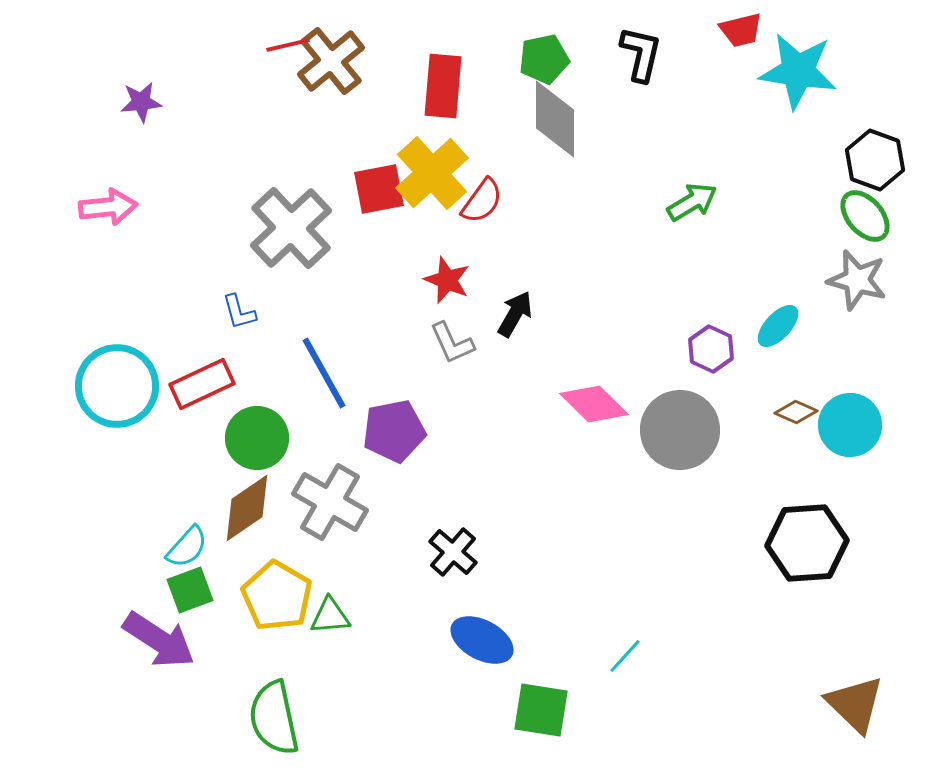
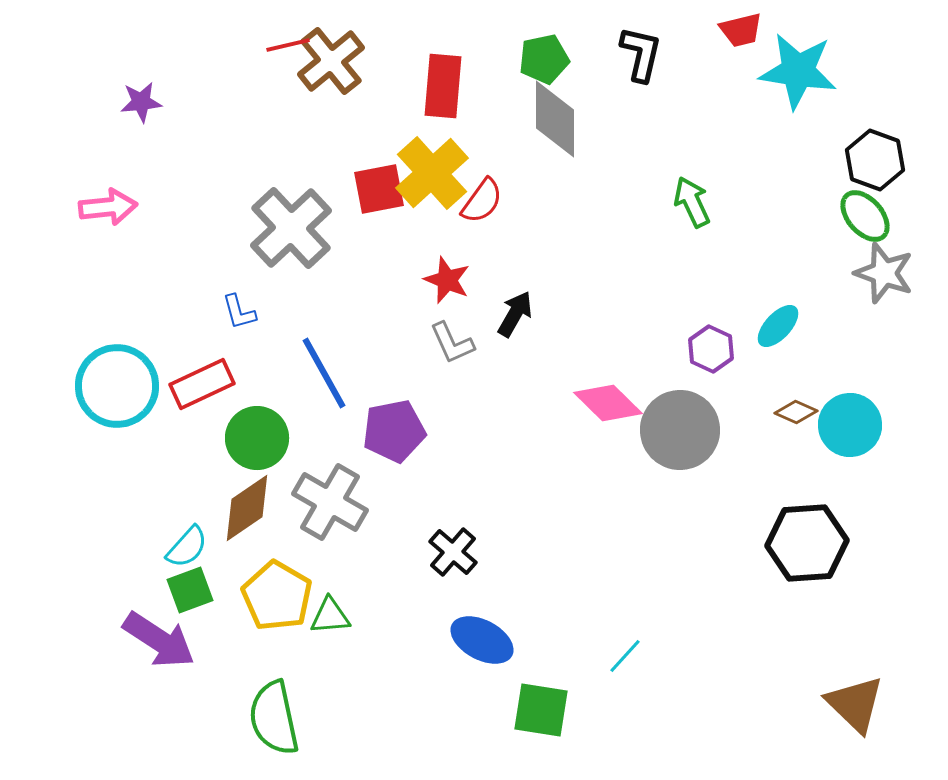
green arrow at (692, 202): rotated 84 degrees counterclockwise
gray star at (857, 280): moved 27 px right, 7 px up; rotated 4 degrees clockwise
pink diamond at (594, 404): moved 14 px right, 1 px up
